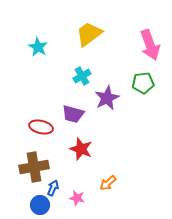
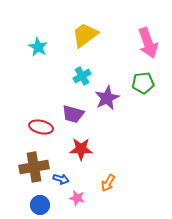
yellow trapezoid: moved 4 px left, 1 px down
pink arrow: moved 2 px left, 2 px up
red star: rotated 20 degrees counterclockwise
orange arrow: rotated 18 degrees counterclockwise
blue arrow: moved 8 px right, 9 px up; rotated 84 degrees clockwise
